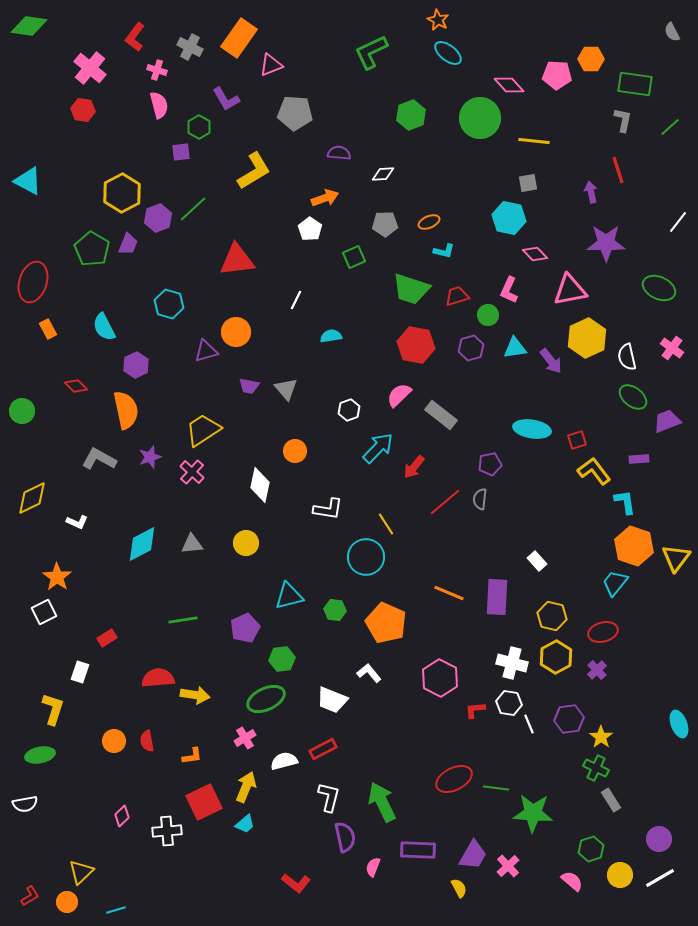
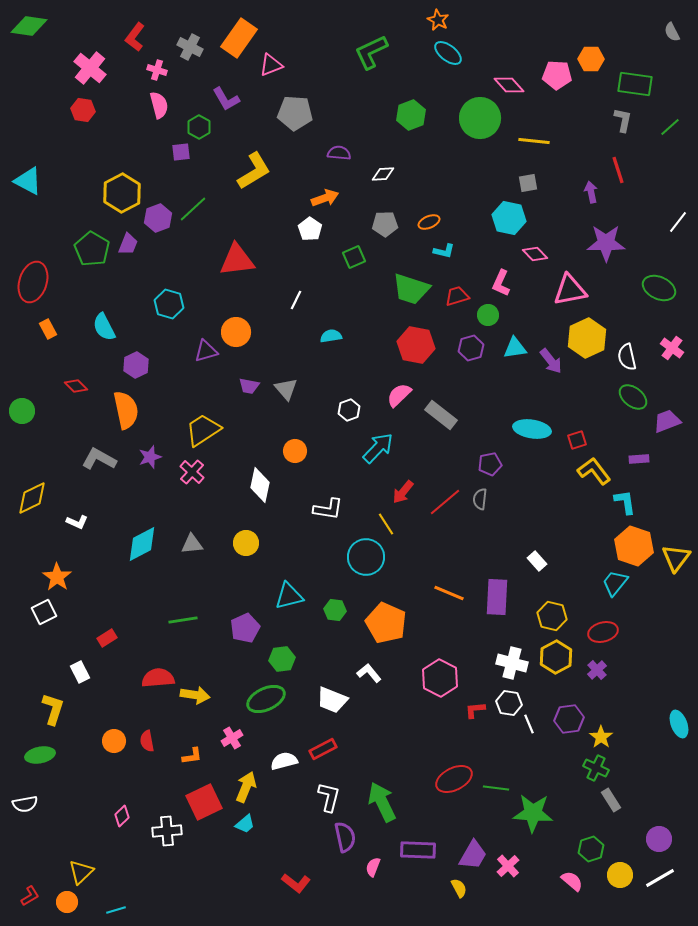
pink L-shape at (509, 290): moved 8 px left, 7 px up
red arrow at (414, 467): moved 11 px left, 25 px down
white rectangle at (80, 672): rotated 45 degrees counterclockwise
pink cross at (245, 738): moved 13 px left
